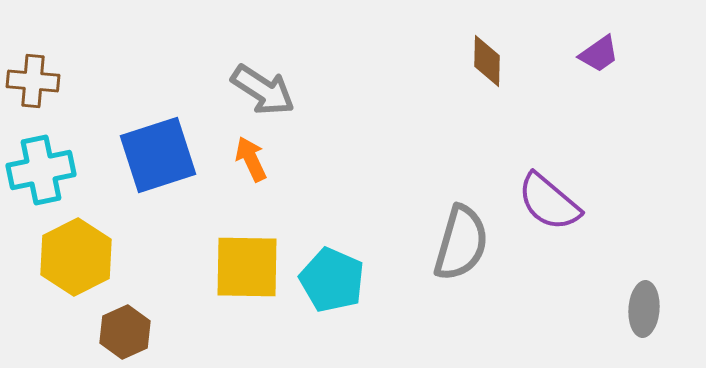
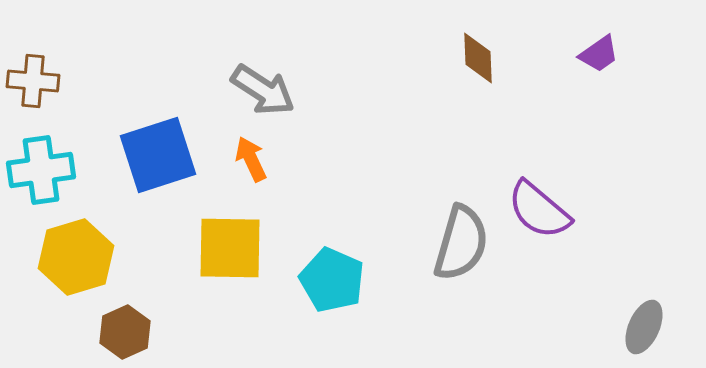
brown diamond: moved 9 px left, 3 px up; rotated 4 degrees counterclockwise
cyan cross: rotated 4 degrees clockwise
purple semicircle: moved 10 px left, 8 px down
yellow hexagon: rotated 10 degrees clockwise
yellow square: moved 17 px left, 19 px up
gray ellipse: moved 18 px down; rotated 20 degrees clockwise
